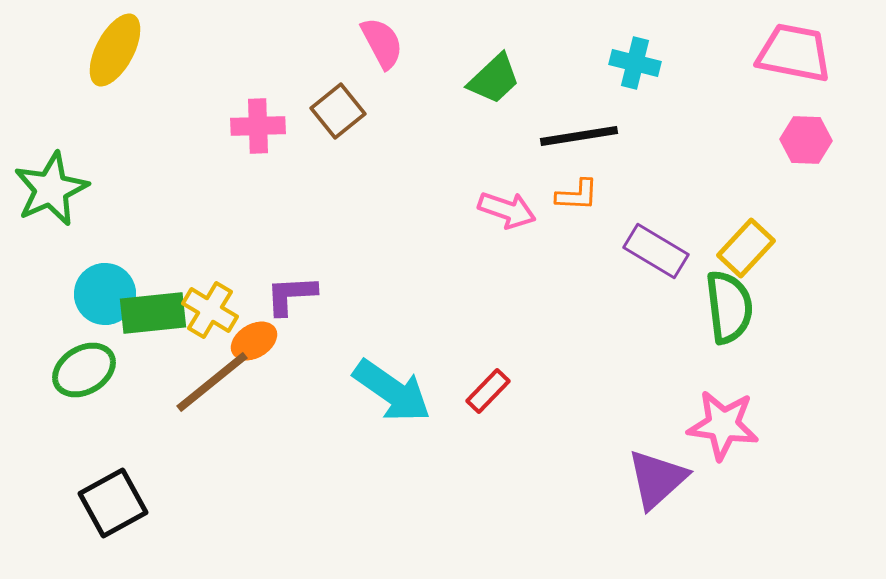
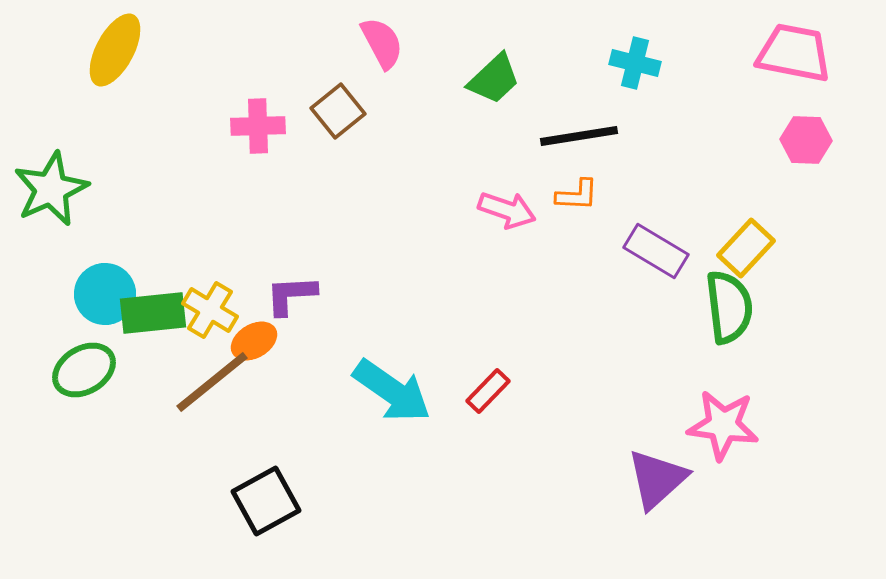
black square: moved 153 px right, 2 px up
